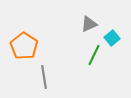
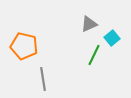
orange pentagon: rotated 20 degrees counterclockwise
gray line: moved 1 px left, 2 px down
